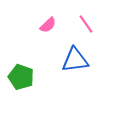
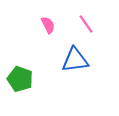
pink semicircle: rotated 72 degrees counterclockwise
green pentagon: moved 1 px left, 2 px down
